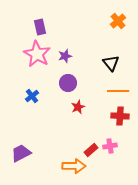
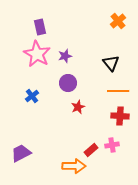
pink cross: moved 2 px right, 1 px up
